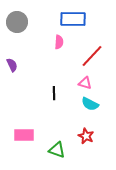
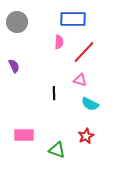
red line: moved 8 px left, 4 px up
purple semicircle: moved 2 px right, 1 px down
pink triangle: moved 5 px left, 3 px up
red star: rotated 21 degrees clockwise
